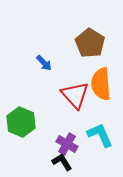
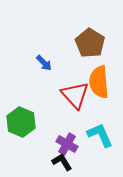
orange semicircle: moved 2 px left, 2 px up
